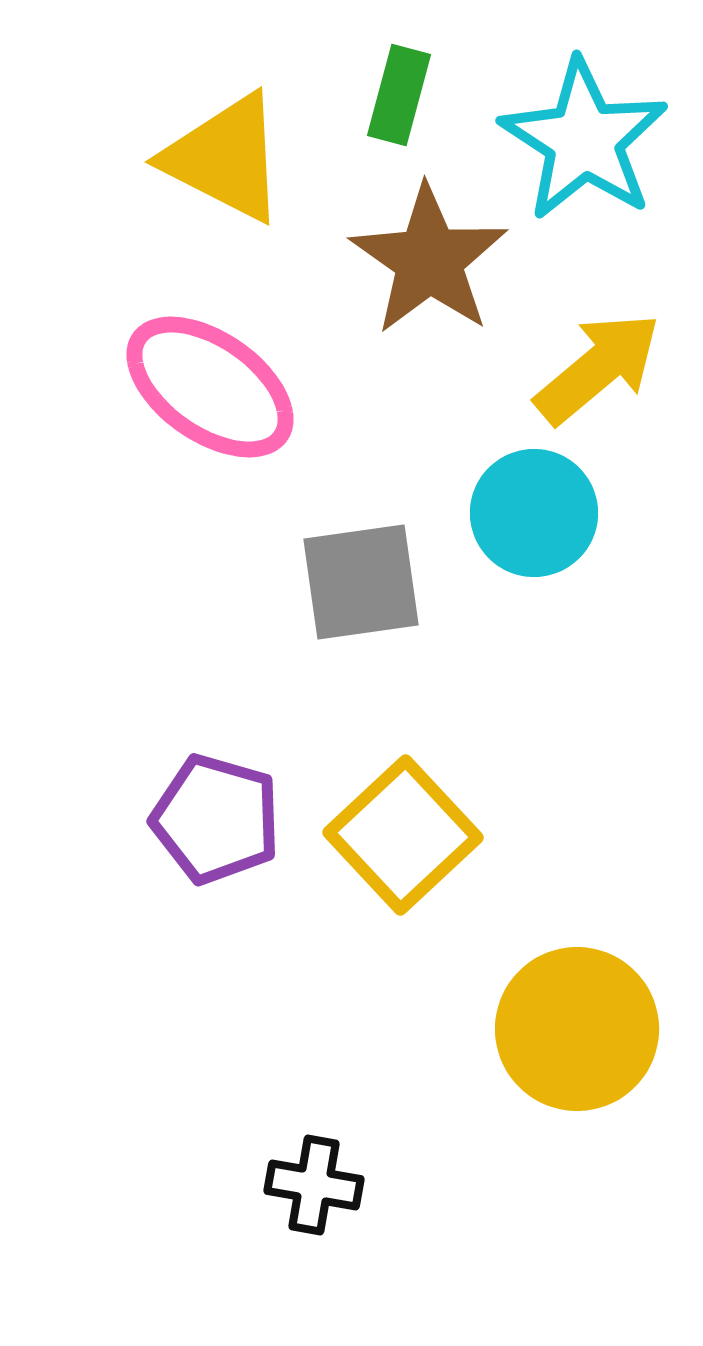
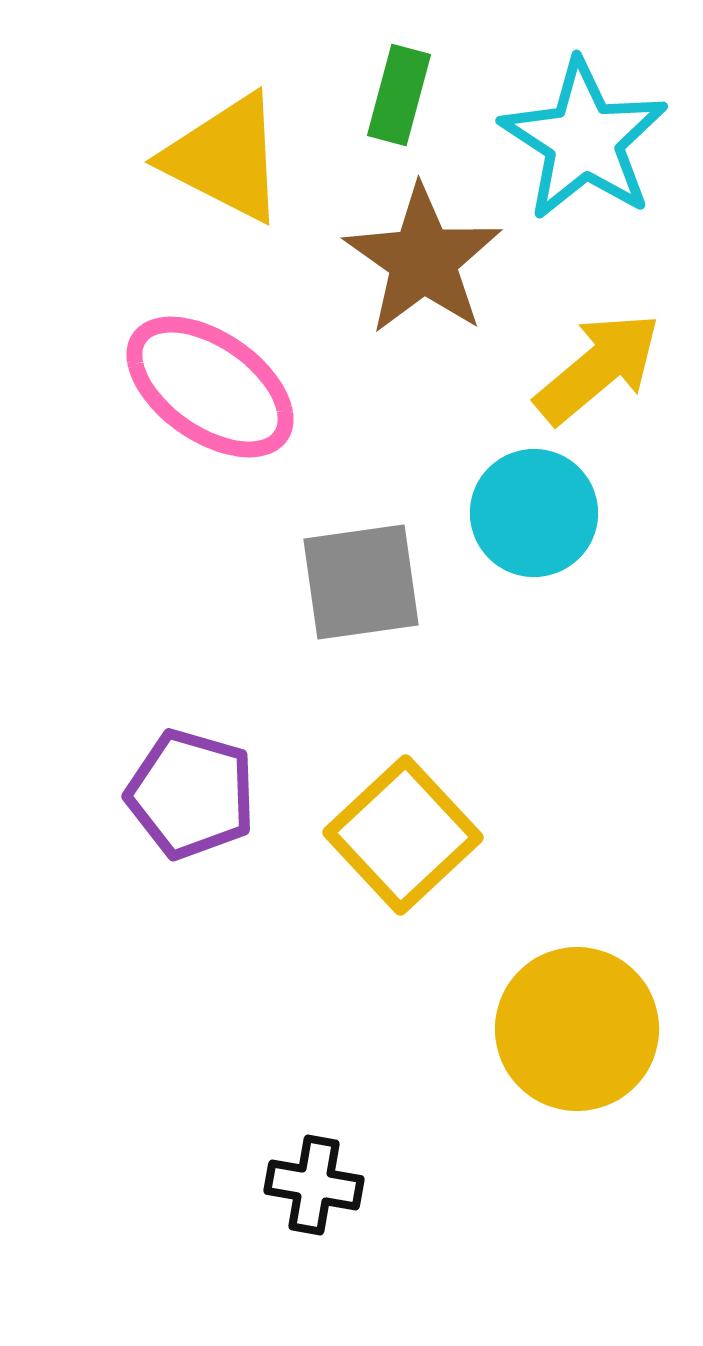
brown star: moved 6 px left
purple pentagon: moved 25 px left, 25 px up
